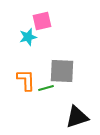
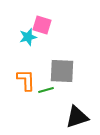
pink square: moved 4 px down; rotated 30 degrees clockwise
green line: moved 2 px down
